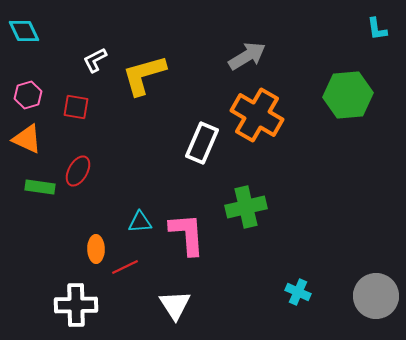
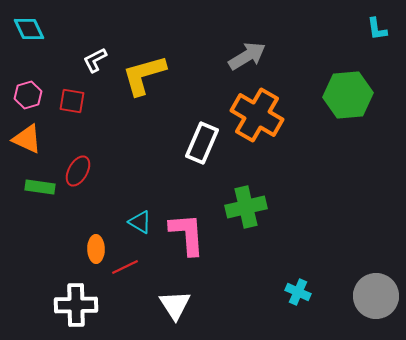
cyan diamond: moved 5 px right, 2 px up
red square: moved 4 px left, 6 px up
cyan triangle: rotated 35 degrees clockwise
